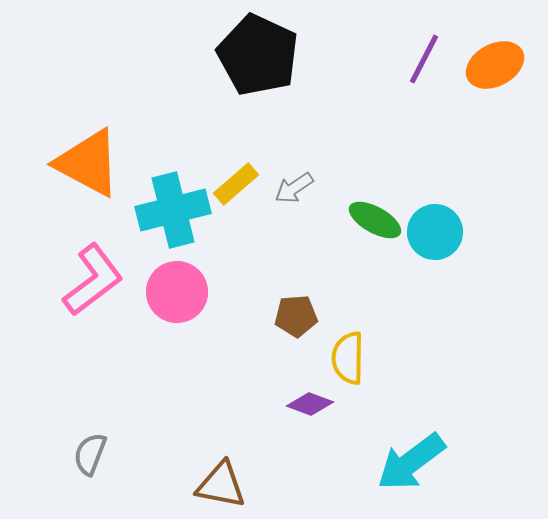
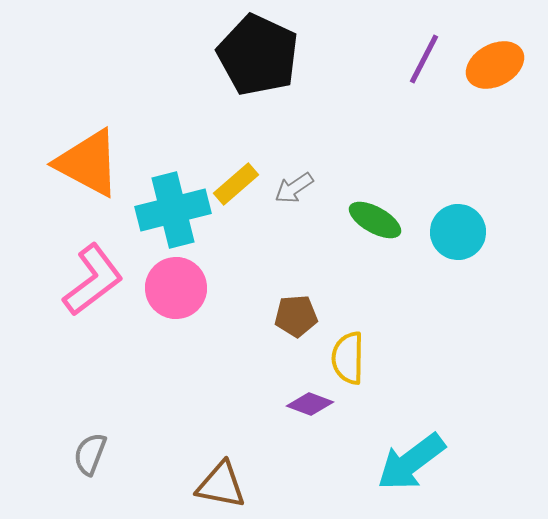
cyan circle: moved 23 px right
pink circle: moved 1 px left, 4 px up
